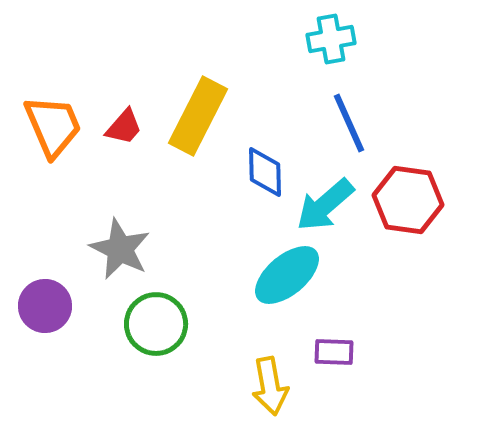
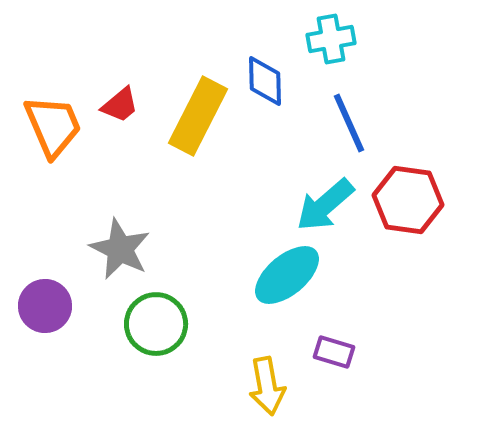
red trapezoid: moved 4 px left, 22 px up; rotated 9 degrees clockwise
blue diamond: moved 91 px up
purple rectangle: rotated 15 degrees clockwise
yellow arrow: moved 3 px left
